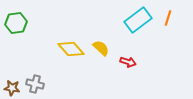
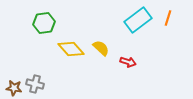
green hexagon: moved 28 px right
brown star: moved 2 px right
